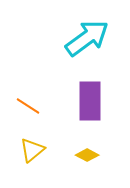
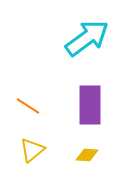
purple rectangle: moved 4 px down
yellow diamond: rotated 25 degrees counterclockwise
